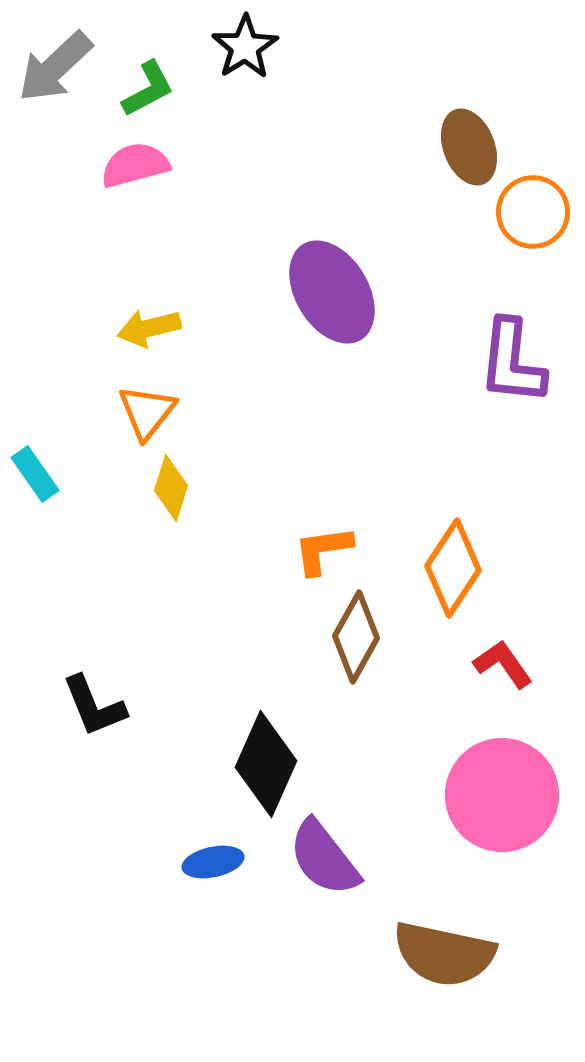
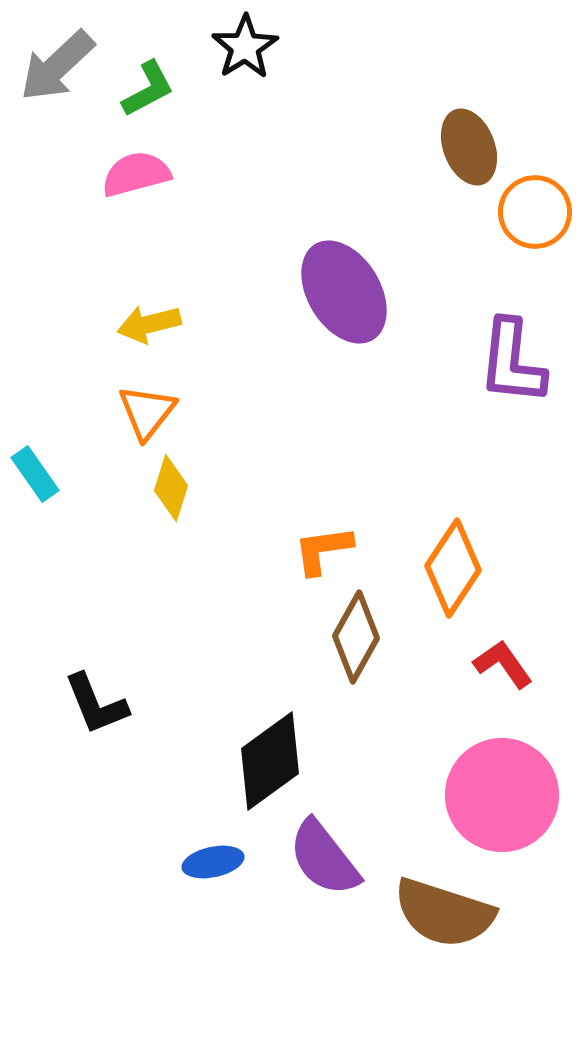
gray arrow: moved 2 px right, 1 px up
pink semicircle: moved 1 px right, 9 px down
orange circle: moved 2 px right
purple ellipse: moved 12 px right
yellow arrow: moved 4 px up
black L-shape: moved 2 px right, 2 px up
black diamond: moved 4 px right, 3 px up; rotated 30 degrees clockwise
brown semicircle: moved 41 px up; rotated 6 degrees clockwise
